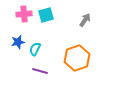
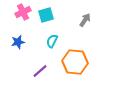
pink cross: moved 1 px left, 2 px up; rotated 21 degrees counterclockwise
cyan semicircle: moved 17 px right, 8 px up
orange hexagon: moved 2 px left, 4 px down; rotated 25 degrees clockwise
purple line: rotated 56 degrees counterclockwise
